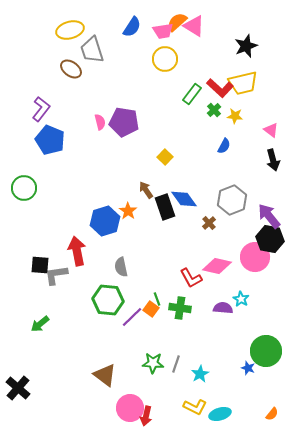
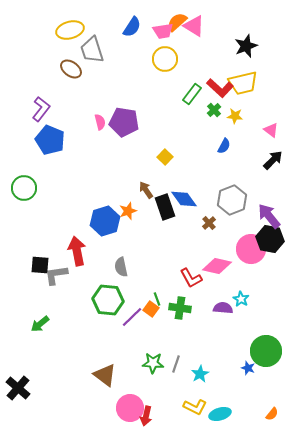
black arrow at (273, 160): rotated 120 degrees counterclockwise
orange star at (128, 211): rotated 18 degrees clockwise
pink circle at (255, 257): moved 4 px left, 8 px up
